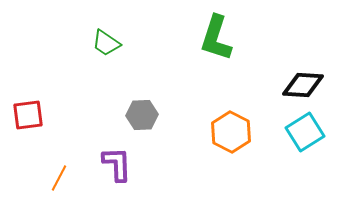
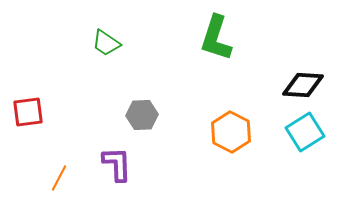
red square: moved 3 px up
